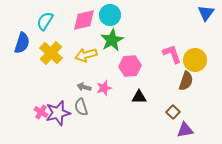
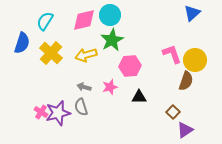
blue triangle: moved 14 px left; rotated 12 degrees clockwise
pink star: moved 6 px right, 1 px up
purple triangle: rotated 24 degrees counterclockwise
